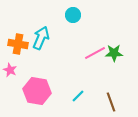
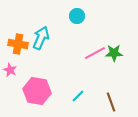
cyan circle: moved 4 px right, 1 px down
